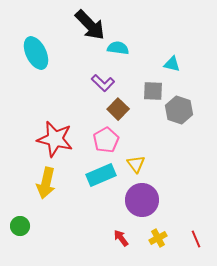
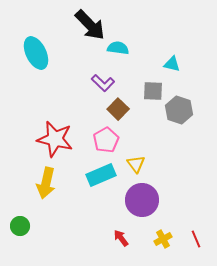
yellow cross: moved 5 px right, 1 px down
